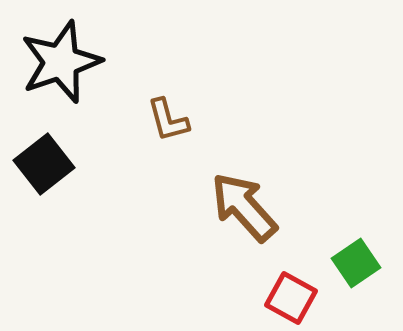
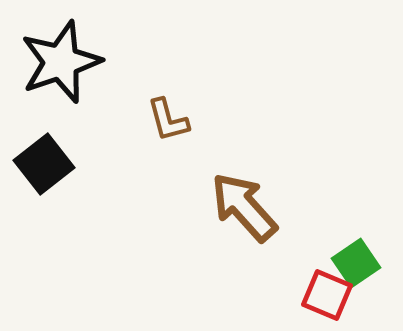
red square: moved 36 px right, 3 px up; rotated 6 degrees counterclockwise
